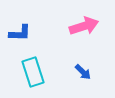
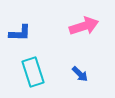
blue arrow: moved 3 px left, 2 px down
